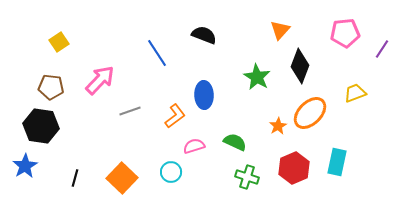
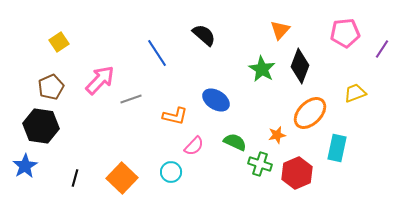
black semicircle: rotated 20 degrees clockwise
green star: moved 5 px right, 8 px up
brown pentagon: rotated 30 degrees counterclockwise
blue ellipse: moved 12 px right, 5 px down; rotated 56 degrees counterclockwise
gray line: moved 1 px right, 12 px up
orange L-shape: rotated 50 degrees clockwise
orange star: moved 1 px left, 9 px down; rotated 18 degrees clockwise
pink semicircle: rotated 150 degrees clockwise
cyan rectangle: moved 14 px up
red hexagon: moved 3 px right, 5 px down
green cross: moved 13 px right, 13 px up
